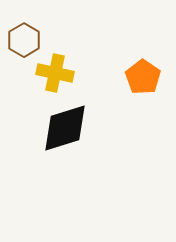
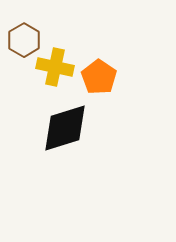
yellow cross: moved 6 px up
orange pentagon: moved 44 px left
